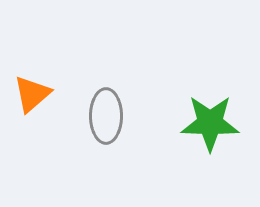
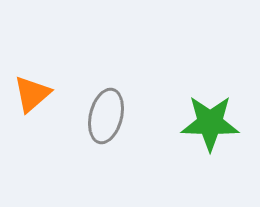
gray ellipse: rotated 14 degrees clockwise
